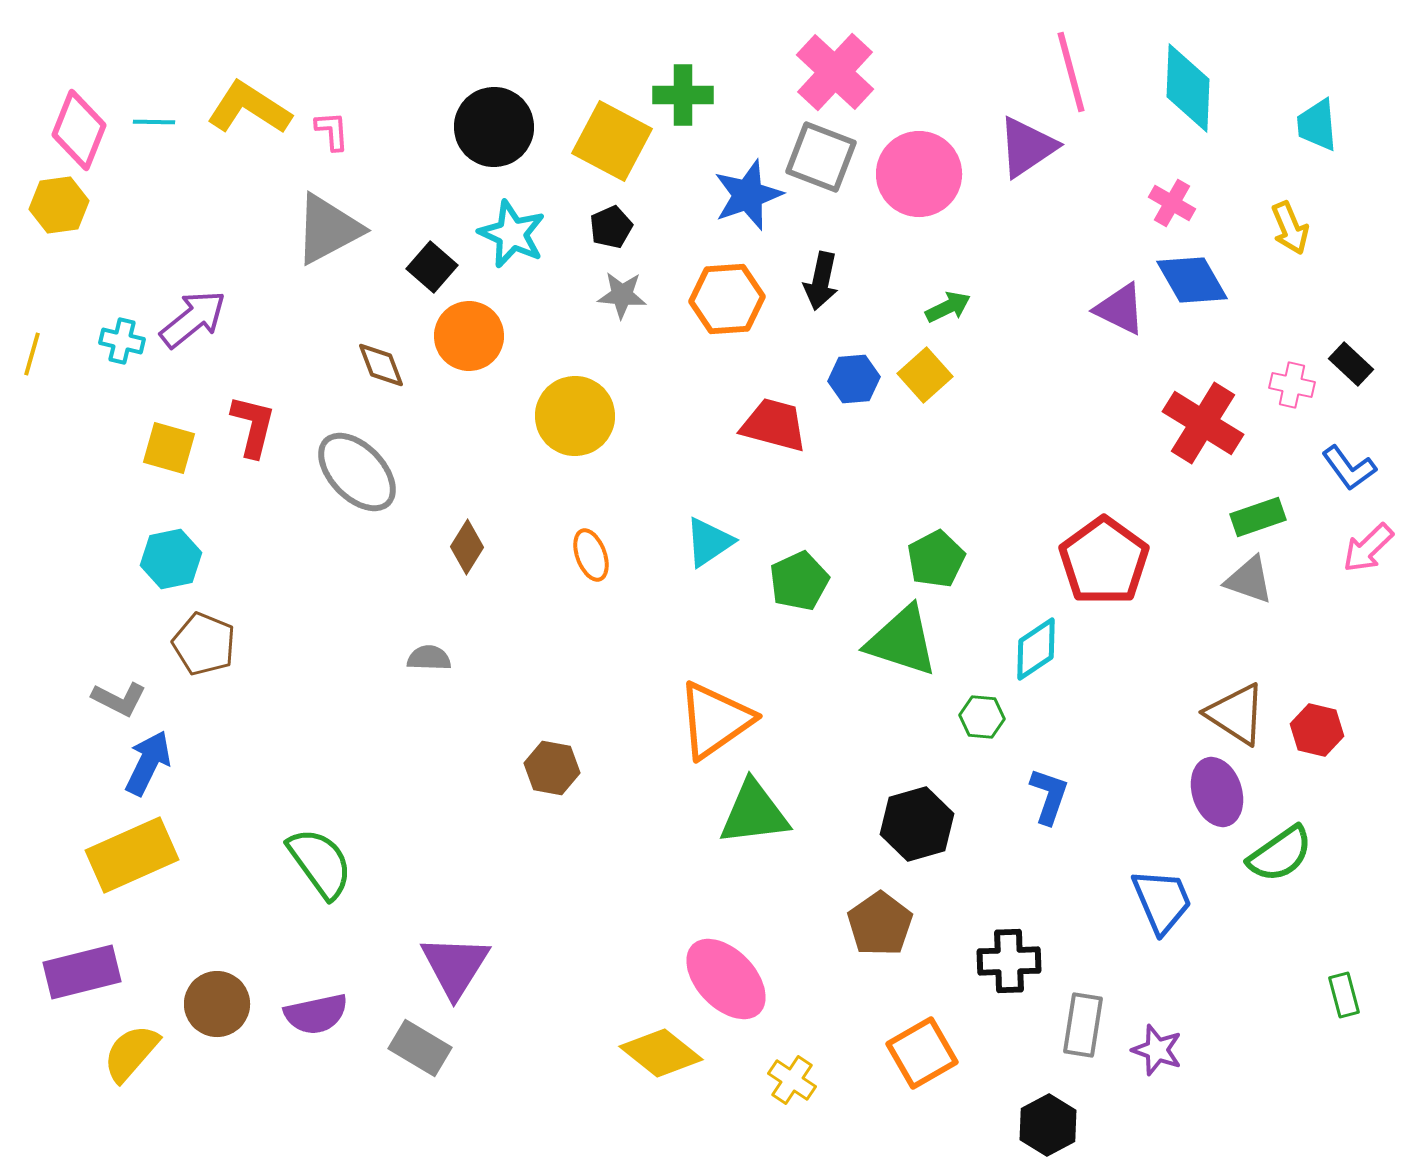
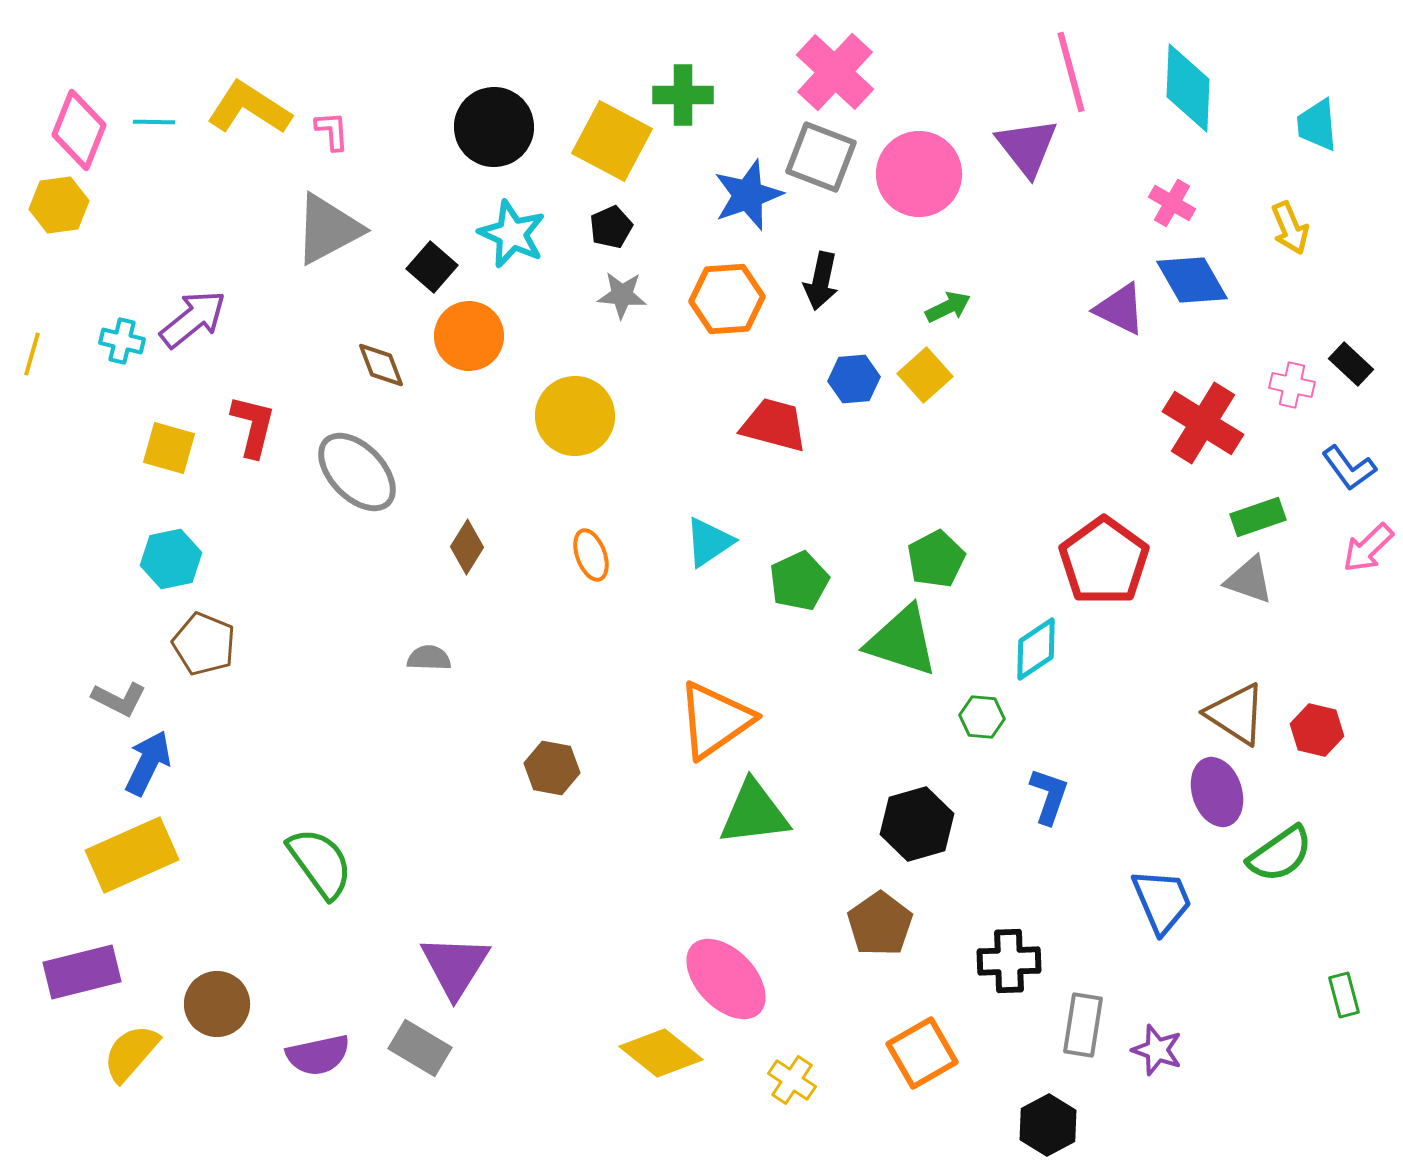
purple triangle at (1027, 147): rotated 34 degrees counterclockwise
purple semicircle at (316, 1014): moved 2 px right, 41 px down
